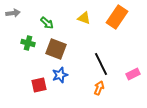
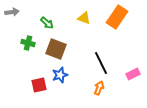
gray arrow: moved 1 px left, 1 px up
black line: moved 1 px up
